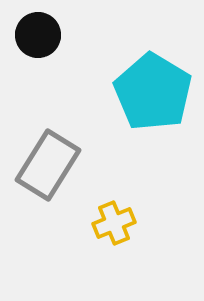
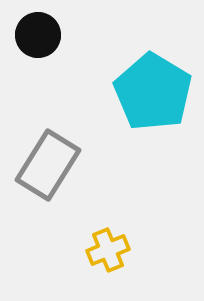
yellow cross: moved 6 px left, 27 px down
